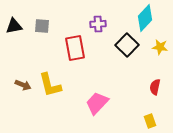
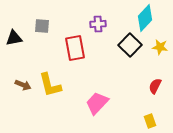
black triangle: moved 12 px down
black square: moved 3 px right
red semicircle: moved 1 px up; rotated 14 degrees clockwise
